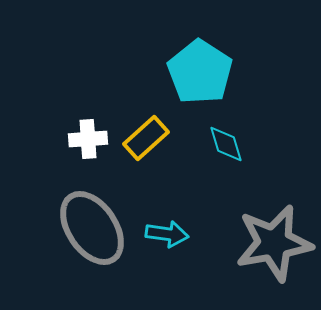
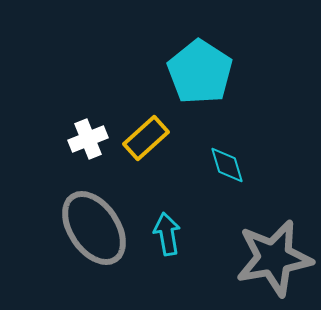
white cross: rotated 18 degrees counterclockwise
cyan diamond: moved 1 px right, 21 px down
gray ellipse: moved 2 px right
cyan arrow: rotated 108 degrees counterclockwise
gray star: moved 15 px down
